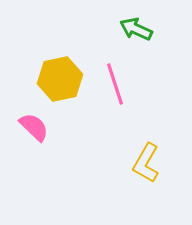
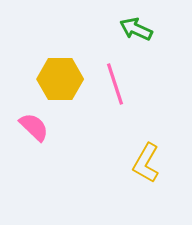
yellow hexagon: rotated 12 degrees clockwise
